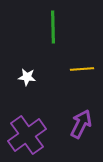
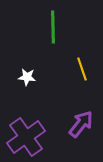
yellow line: rotated 75 degrees clockwise
purple arrow: rotated 12 degrees clockwise
purple cross: moved 1 px left, 2 px down
